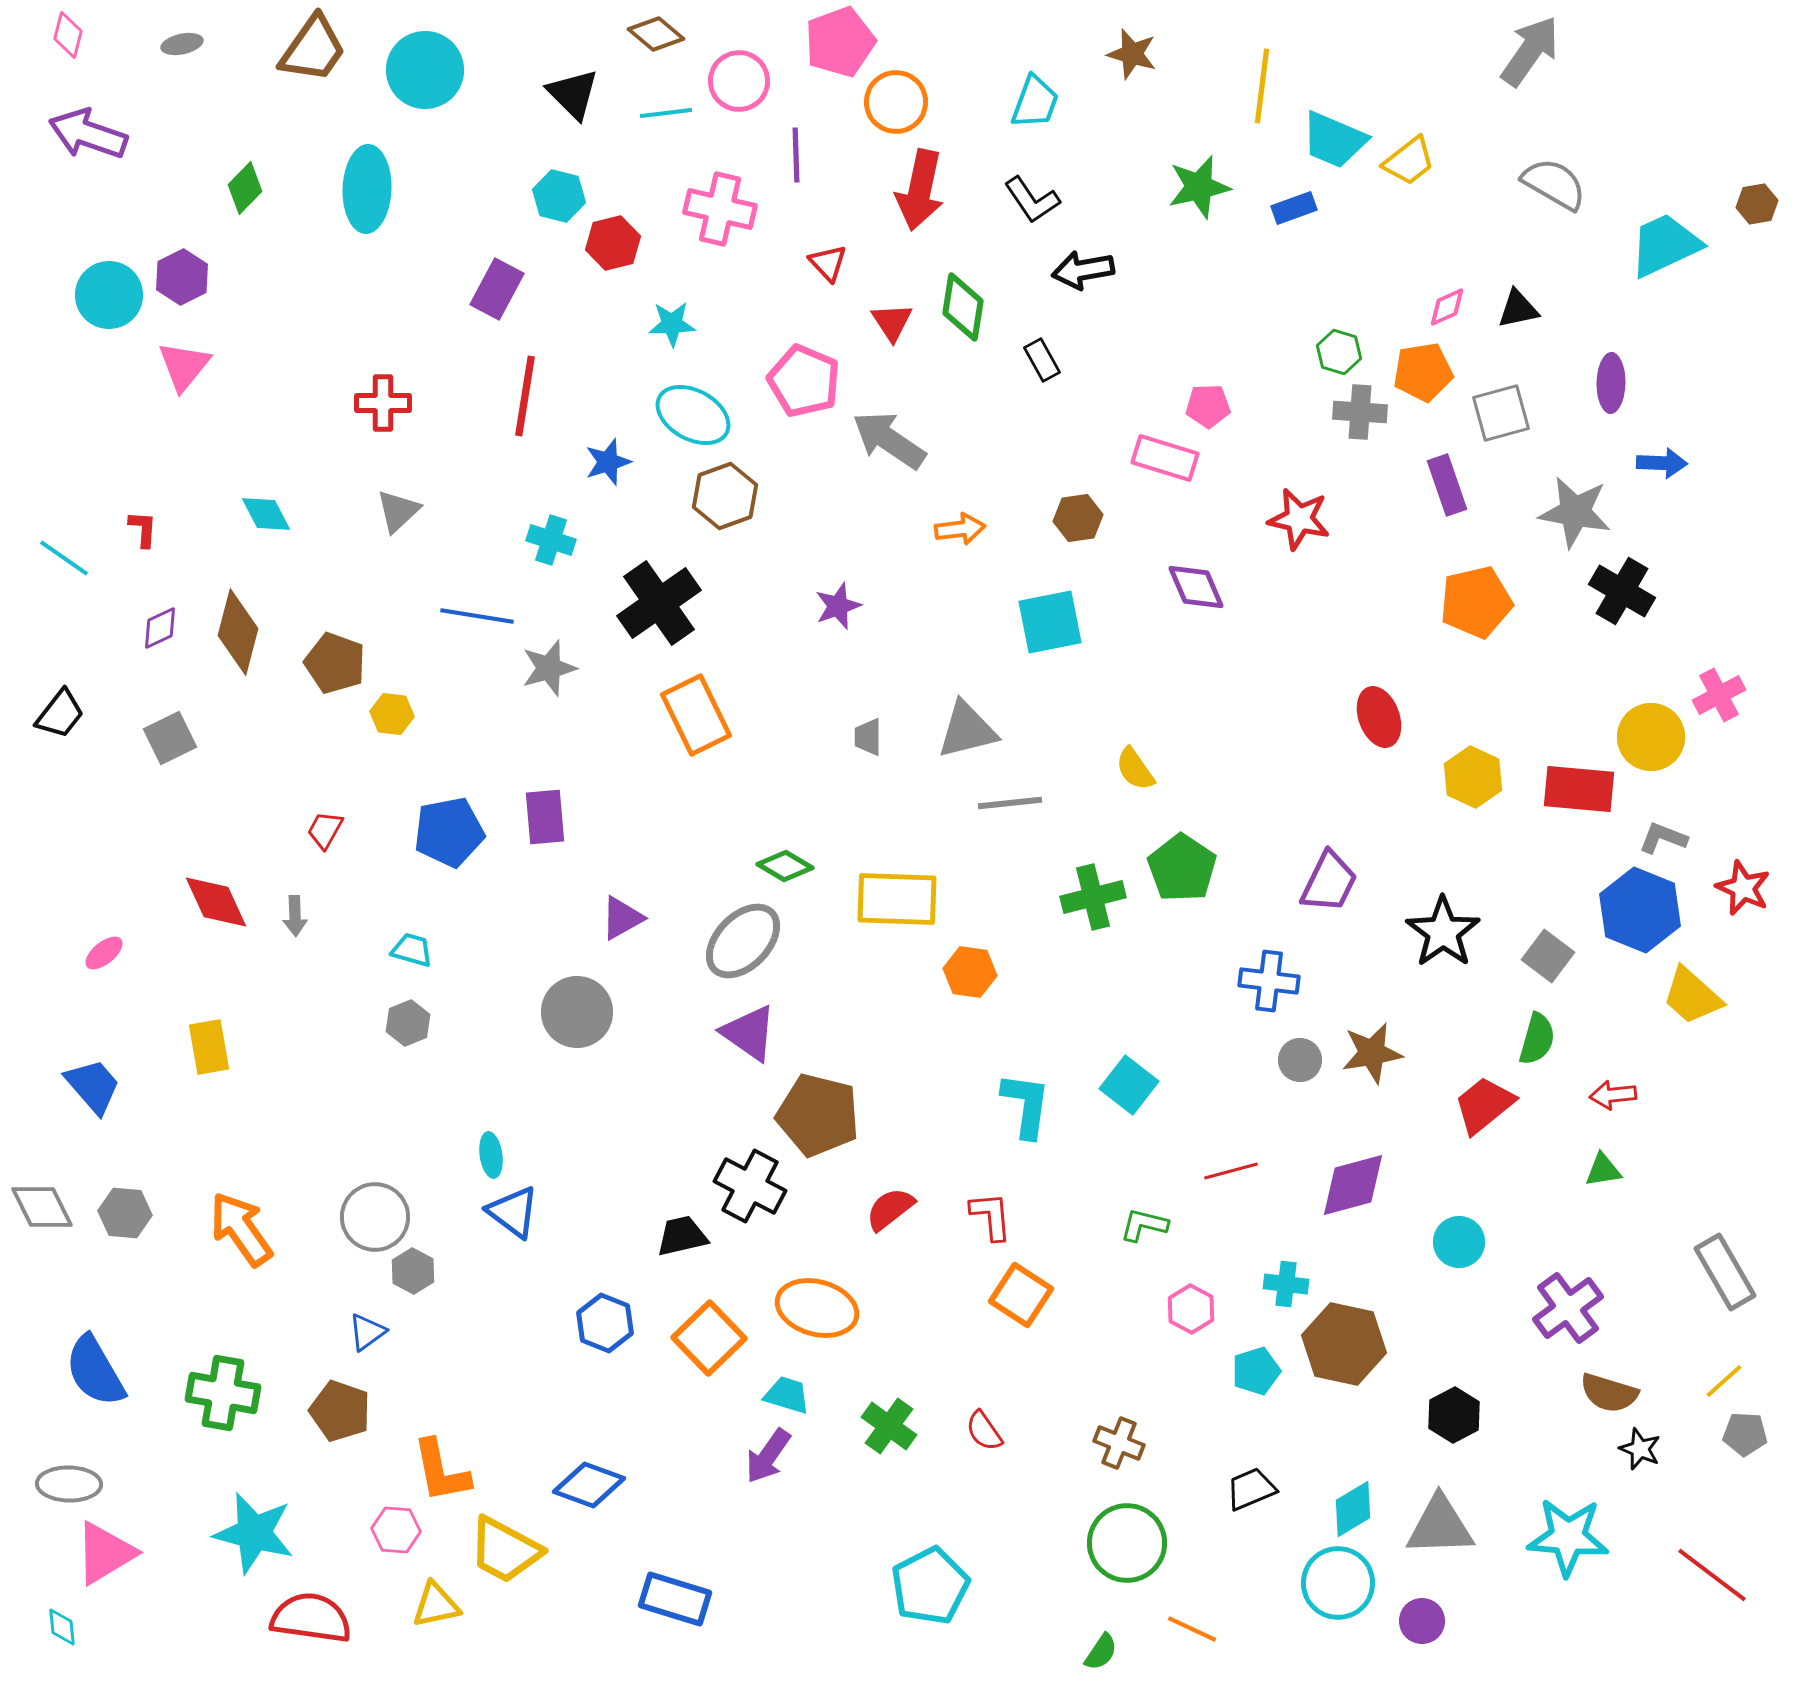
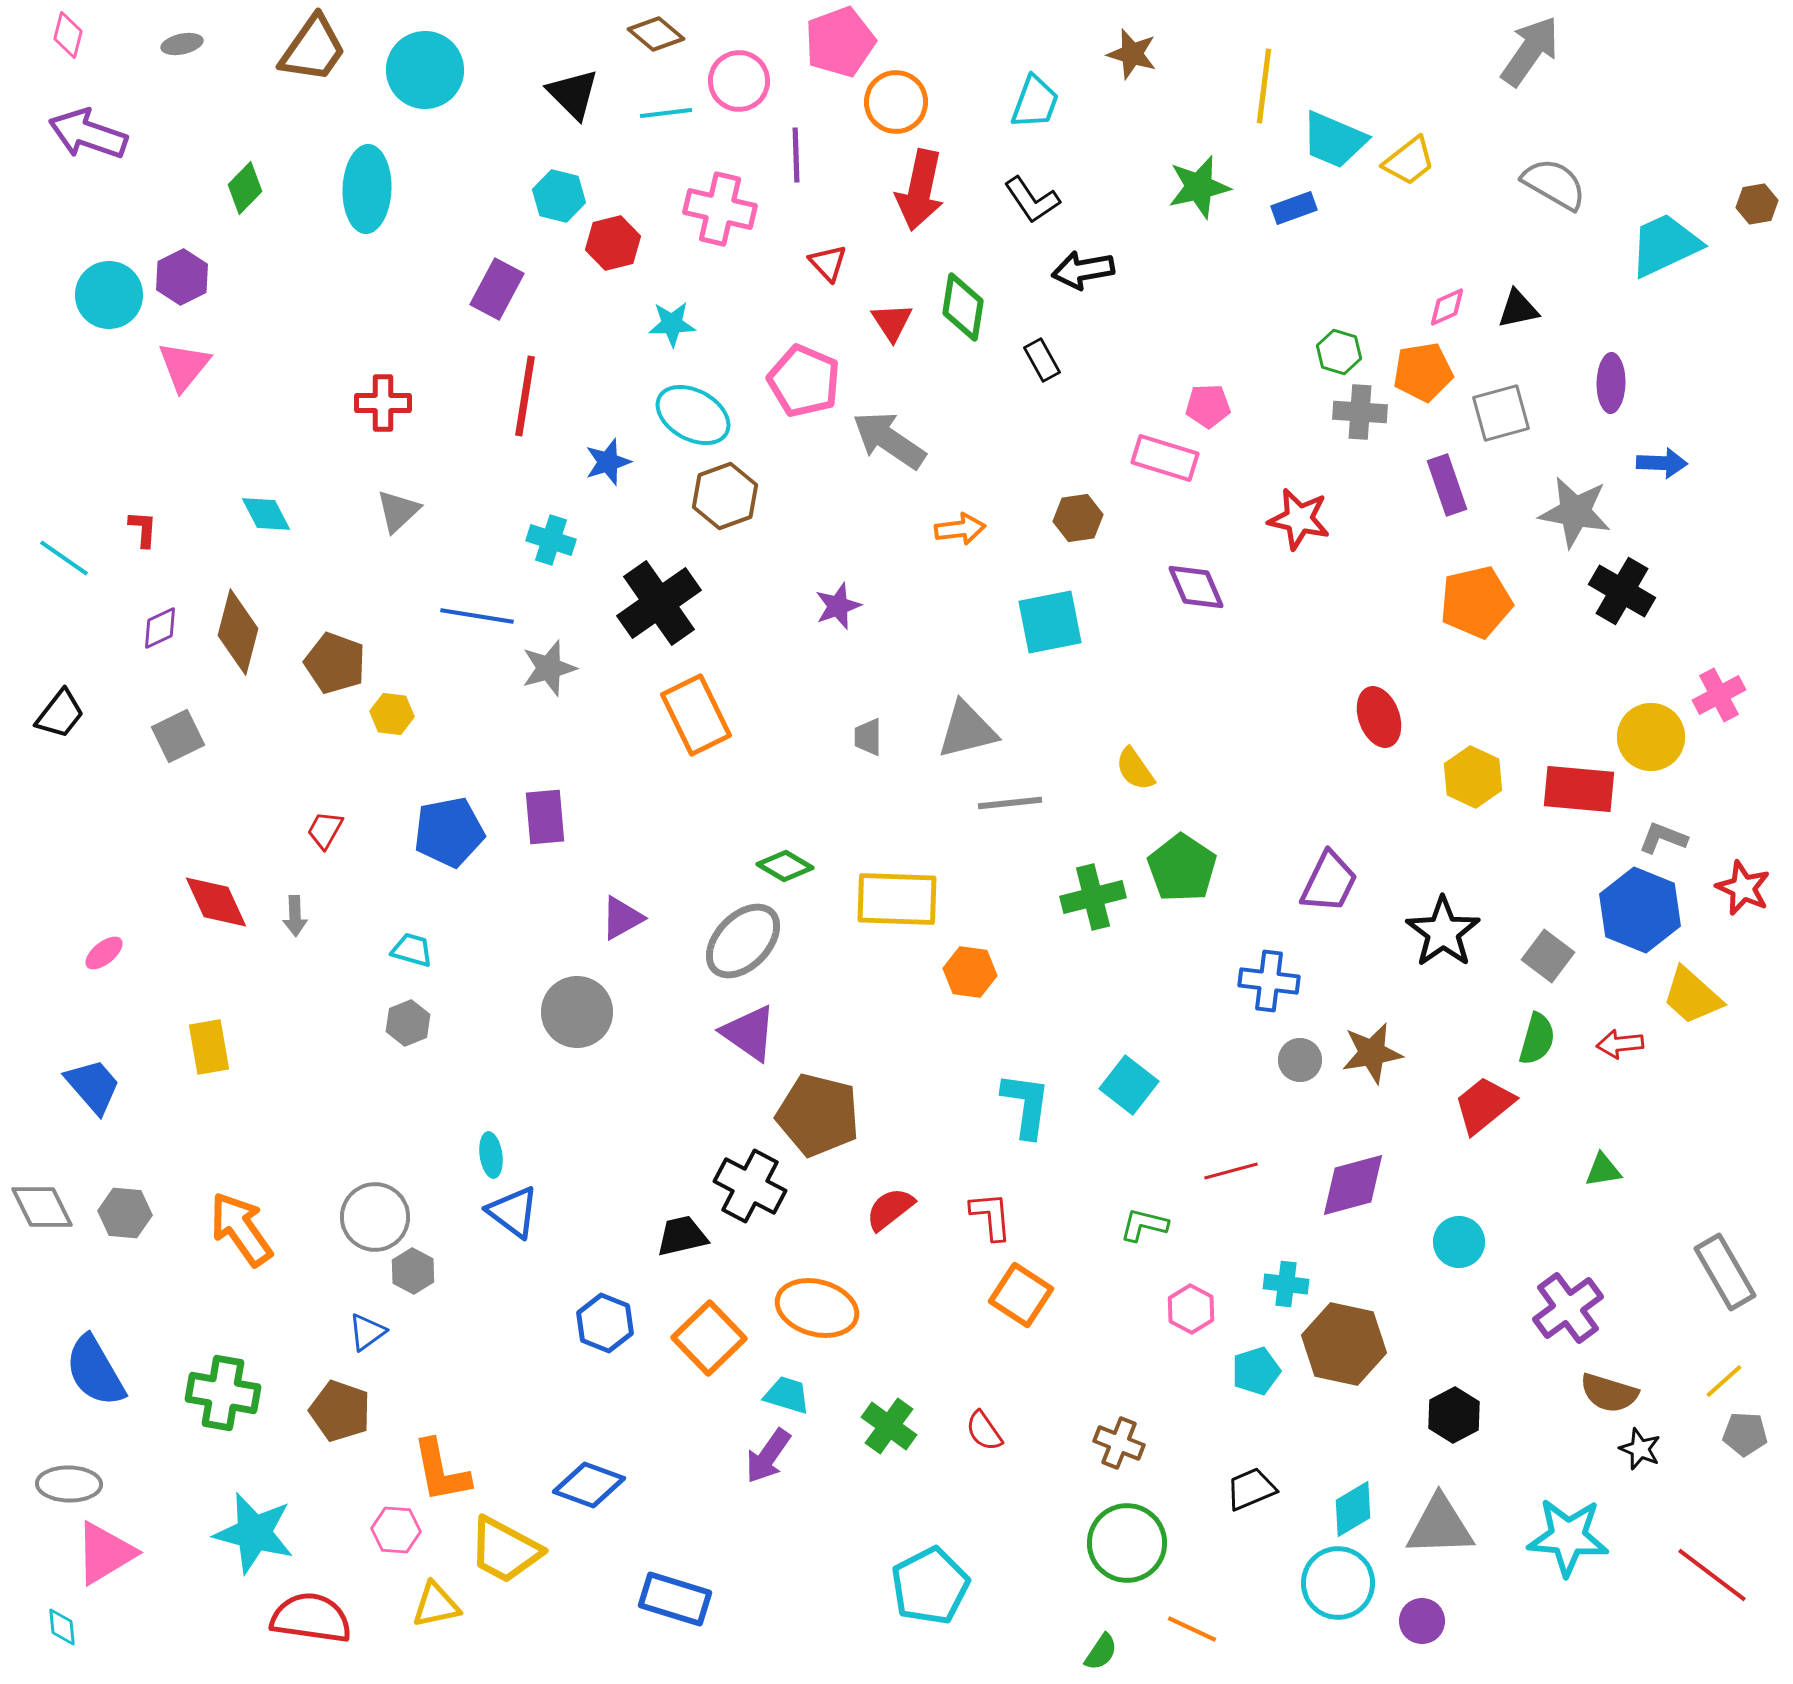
yellow line at (1262, 86): moved 2 px right
gray square at (170, 738): moved 8 px right, 2 px up
red arrow at (1613, 1095): moved 7 px right, 51 px up
